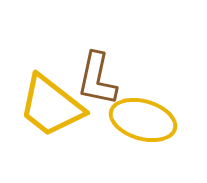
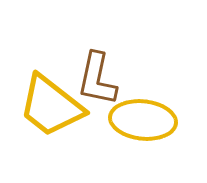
yellow ellipse: rotated 10 degrees counterclockwise
